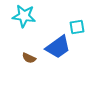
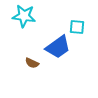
cyan square: rotated 14 degrees clockwise
brown semicircle: moved 3 px right, 5 px down
